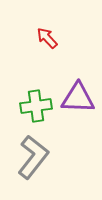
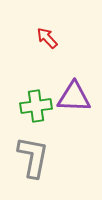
purple triangle: moved 4 px left, 1 px up
gray L-shape: rotated 27 degrees counterclockwise
